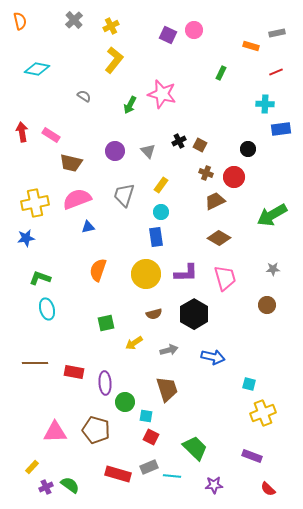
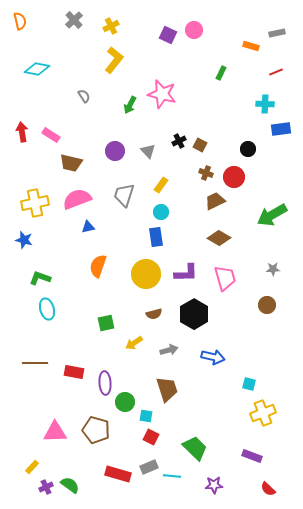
gray semicircle at (84, 96): rotated 24 degrees clockwise
blue star at (26, 238): moved 2 px left, 2 px down; rotated 24 degrees clockwise
orange semicircle at (98, 270): moved 4 px up
